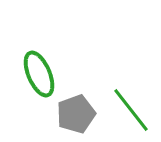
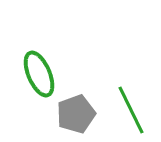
green line: rotated 12 degrees clockwise
